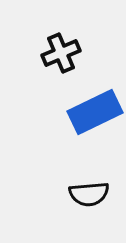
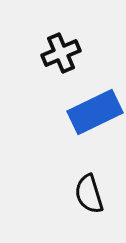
black semicircle: rotated 78 degrees clockwise
